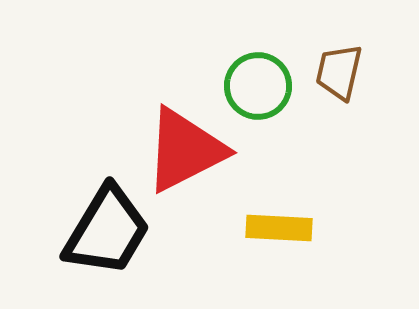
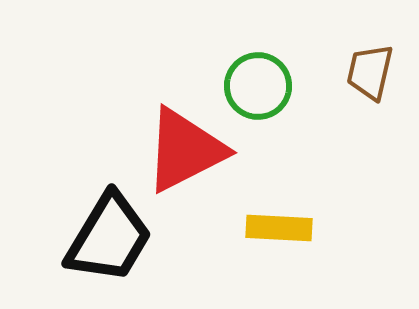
brown trapezoid: moved 31 px right
black trapezoid: moved 2 px right, 7 px down
